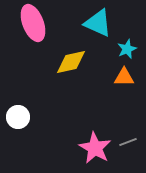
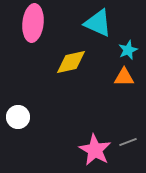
pink ellipse: rotated 27 degrees clockwise
cyan star: moved 1 px right, 1 px down
pink star: moved 2 px down
